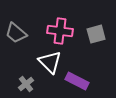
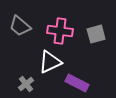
gray trapezoid: moved 4 px right, 7 px up
white triangle: rotated 50 degrees clockwise
purple rectangle: moved 2 px down
